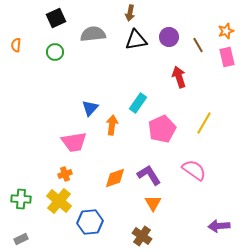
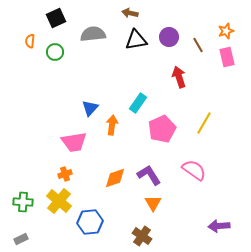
brown arrow: rotated 91 degrees clockwise
orange semicircle: moved 14 px right, 4 px up
green cross: moved 2 px right, 3 px down
